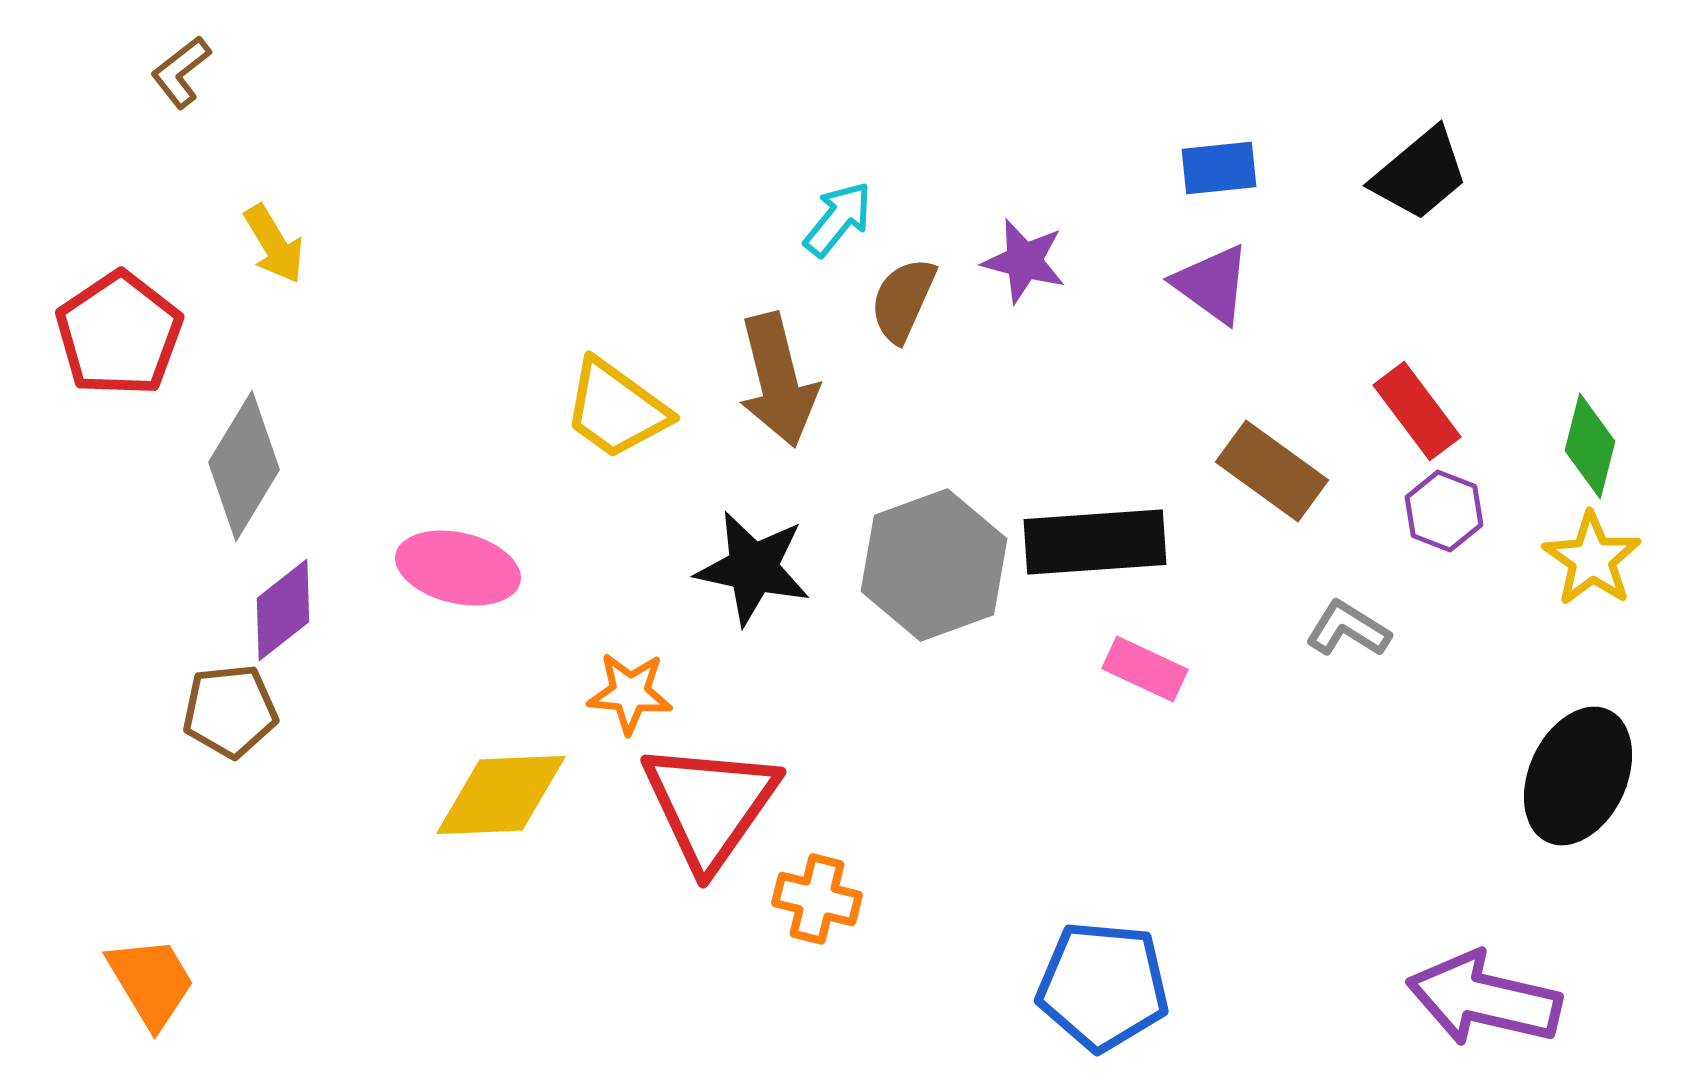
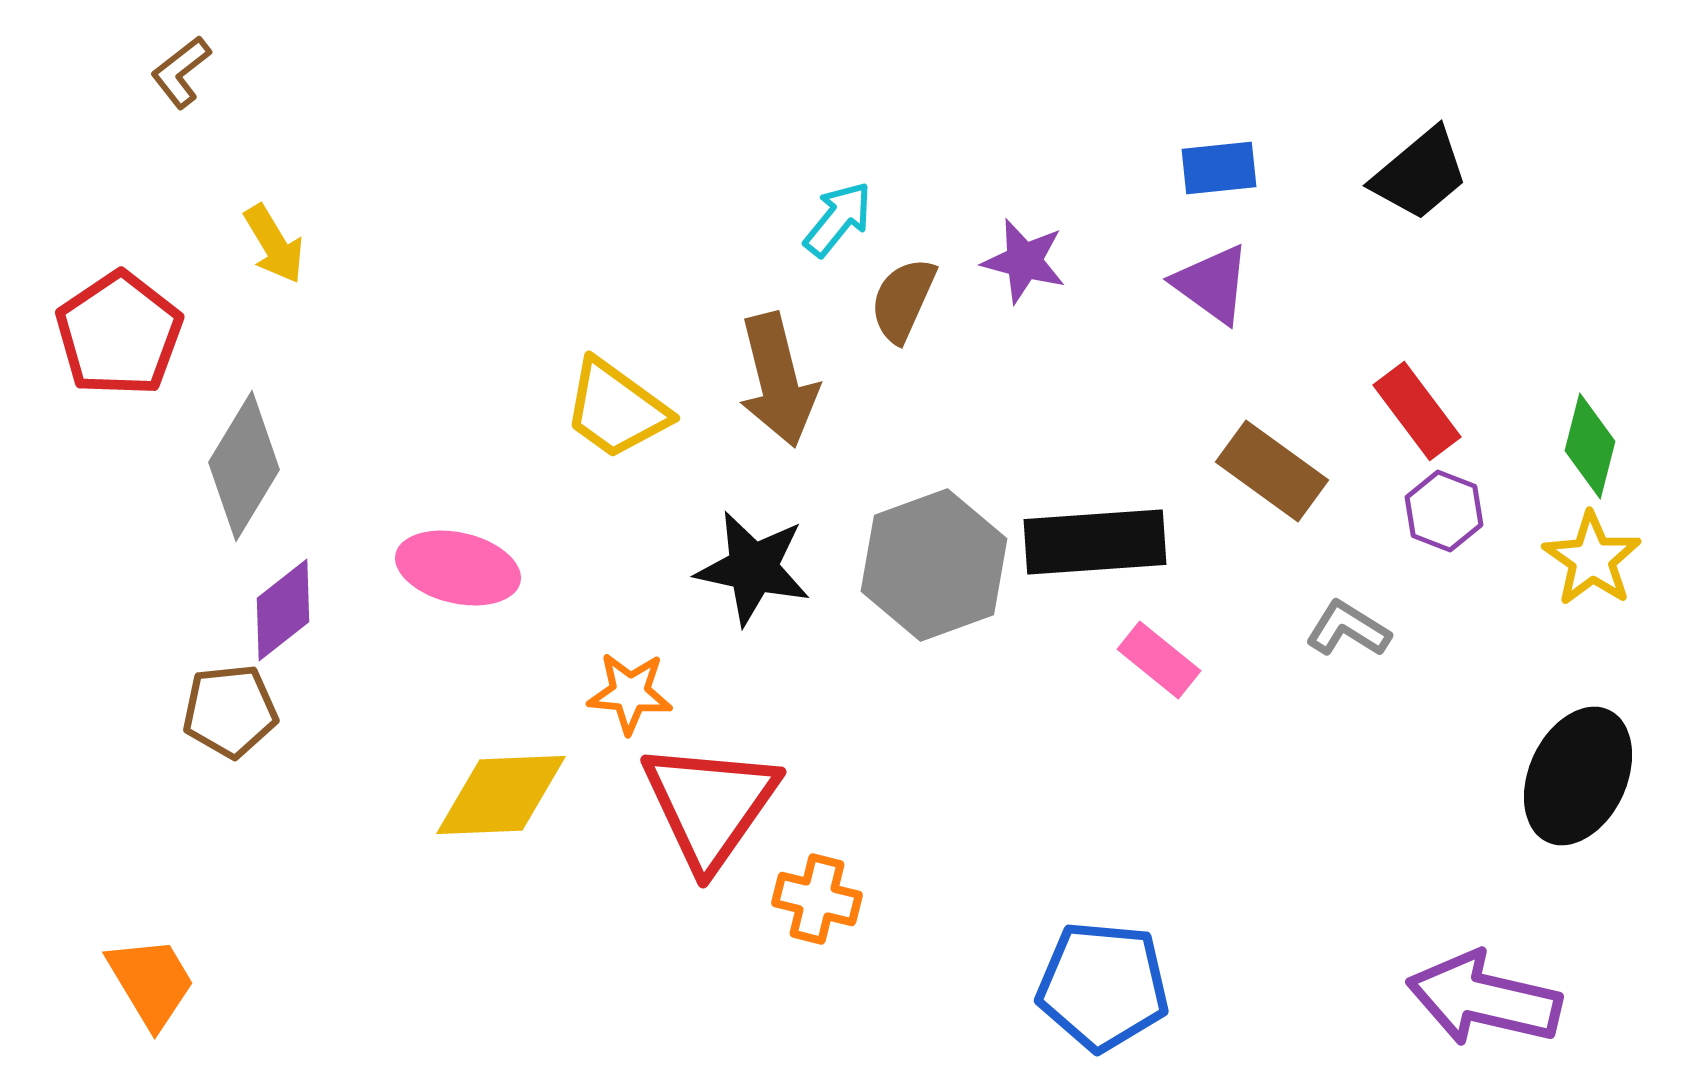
pink rectangle: moved 14 px right, 9 px up; rotated 14 degrees clockwise
